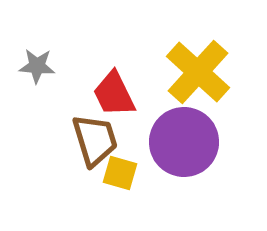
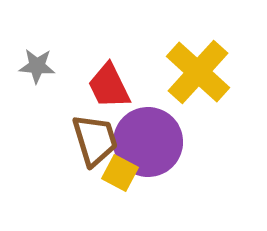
red trapezoid: moved 5 px left, 8 px up
purple circle: moved 36 px left
yellow square: rotated 12 degrees clockwise
